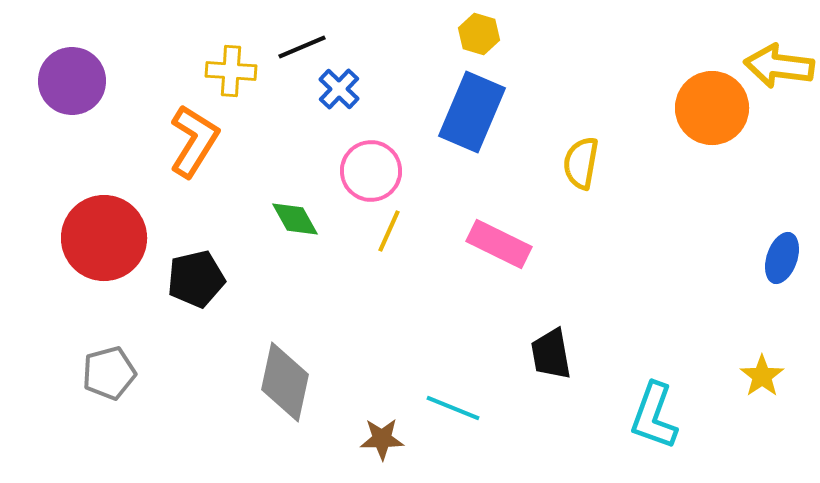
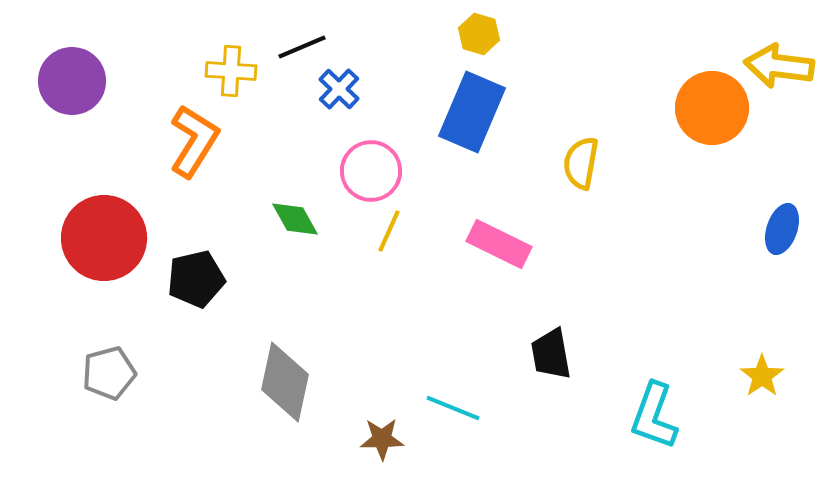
blue ellipse: moved 29 px up
